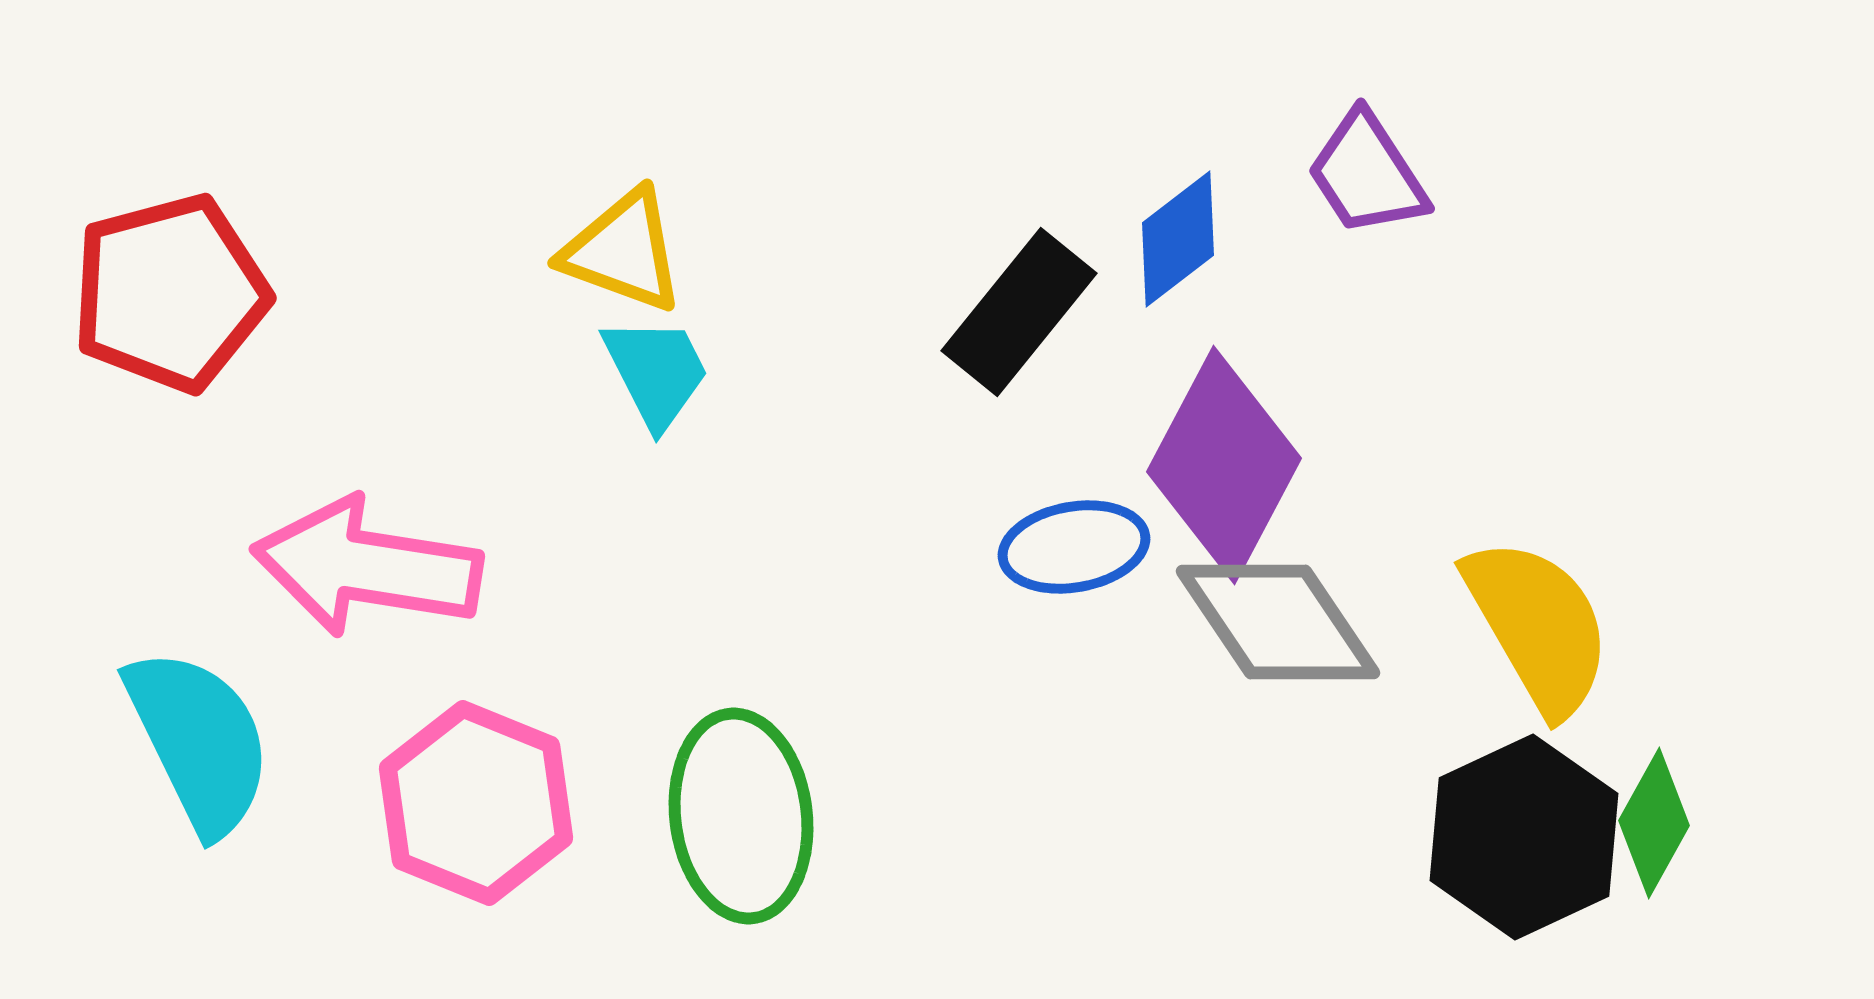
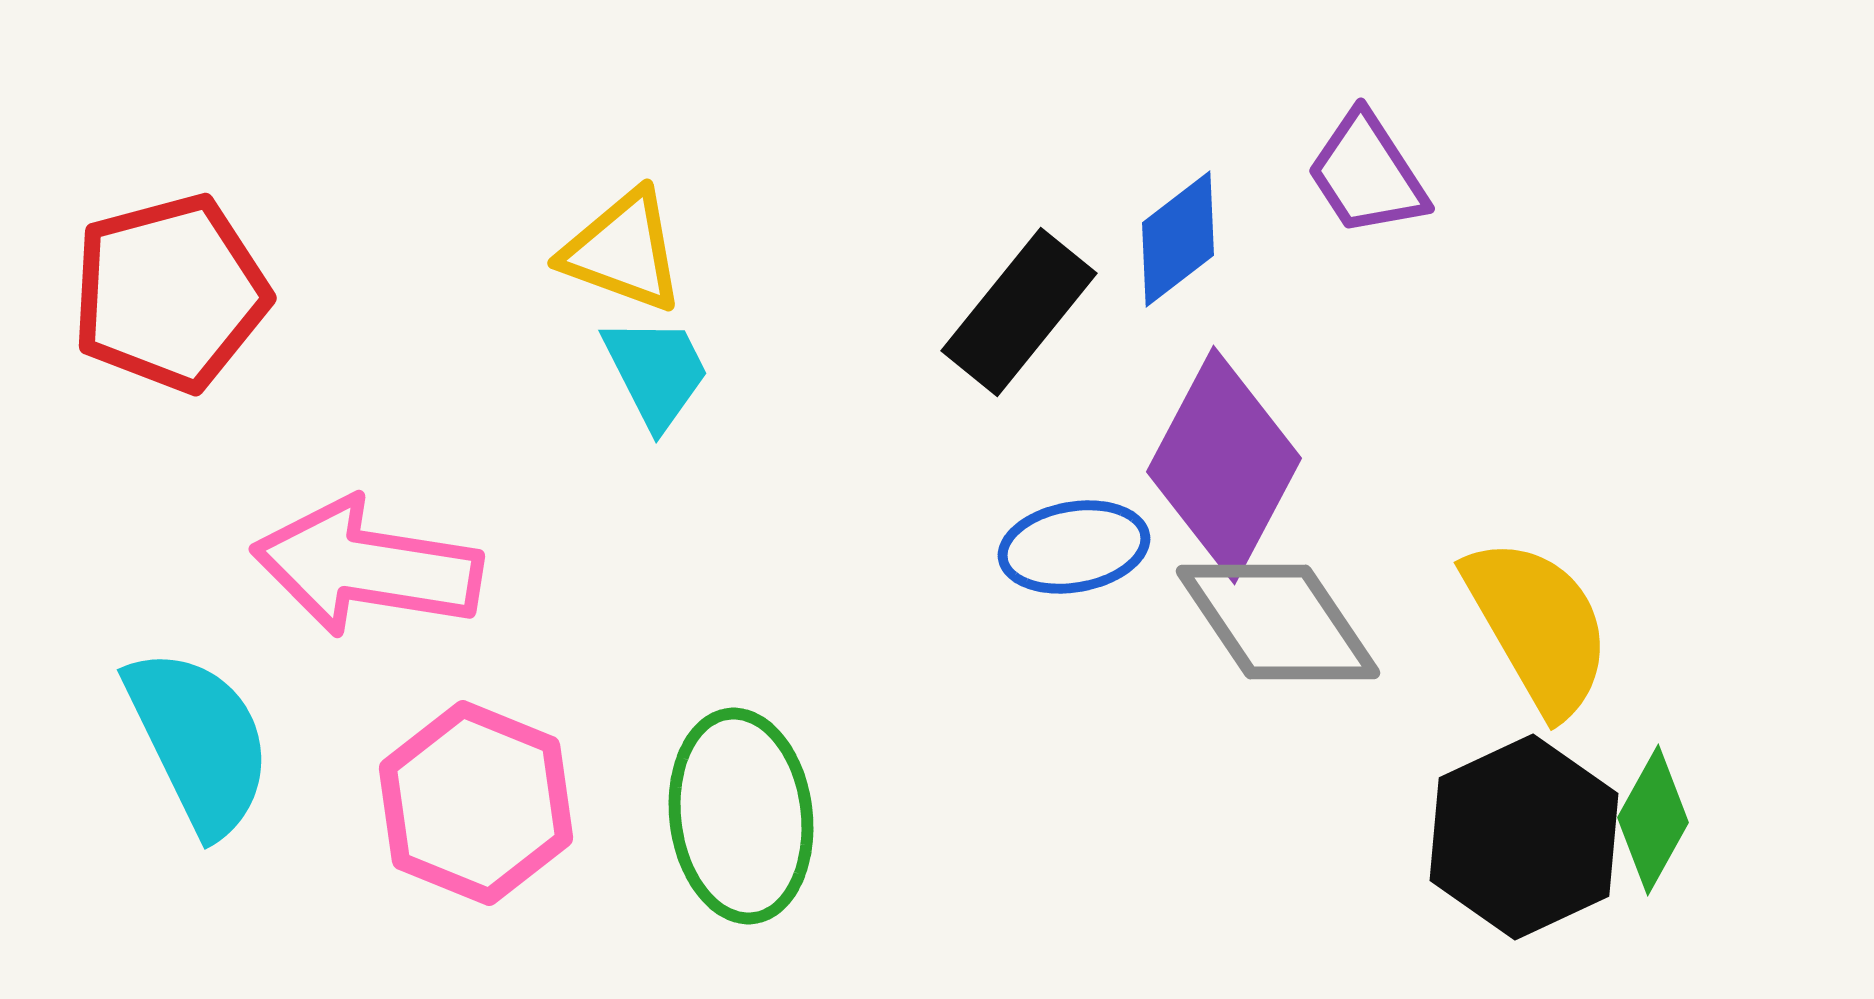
green diamond: moved 1 px left, 3 px up
